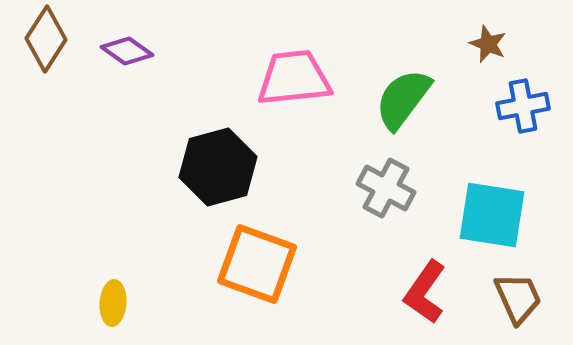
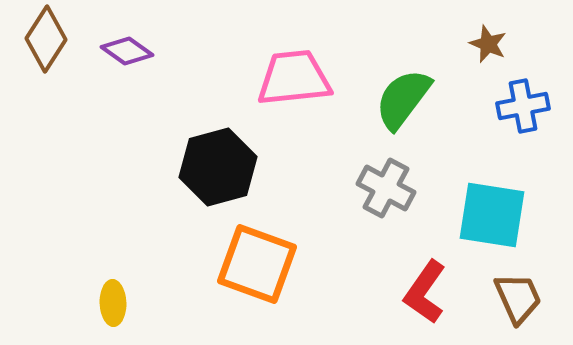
yellow ellipse: rotated 6 degrees counterclockwise
